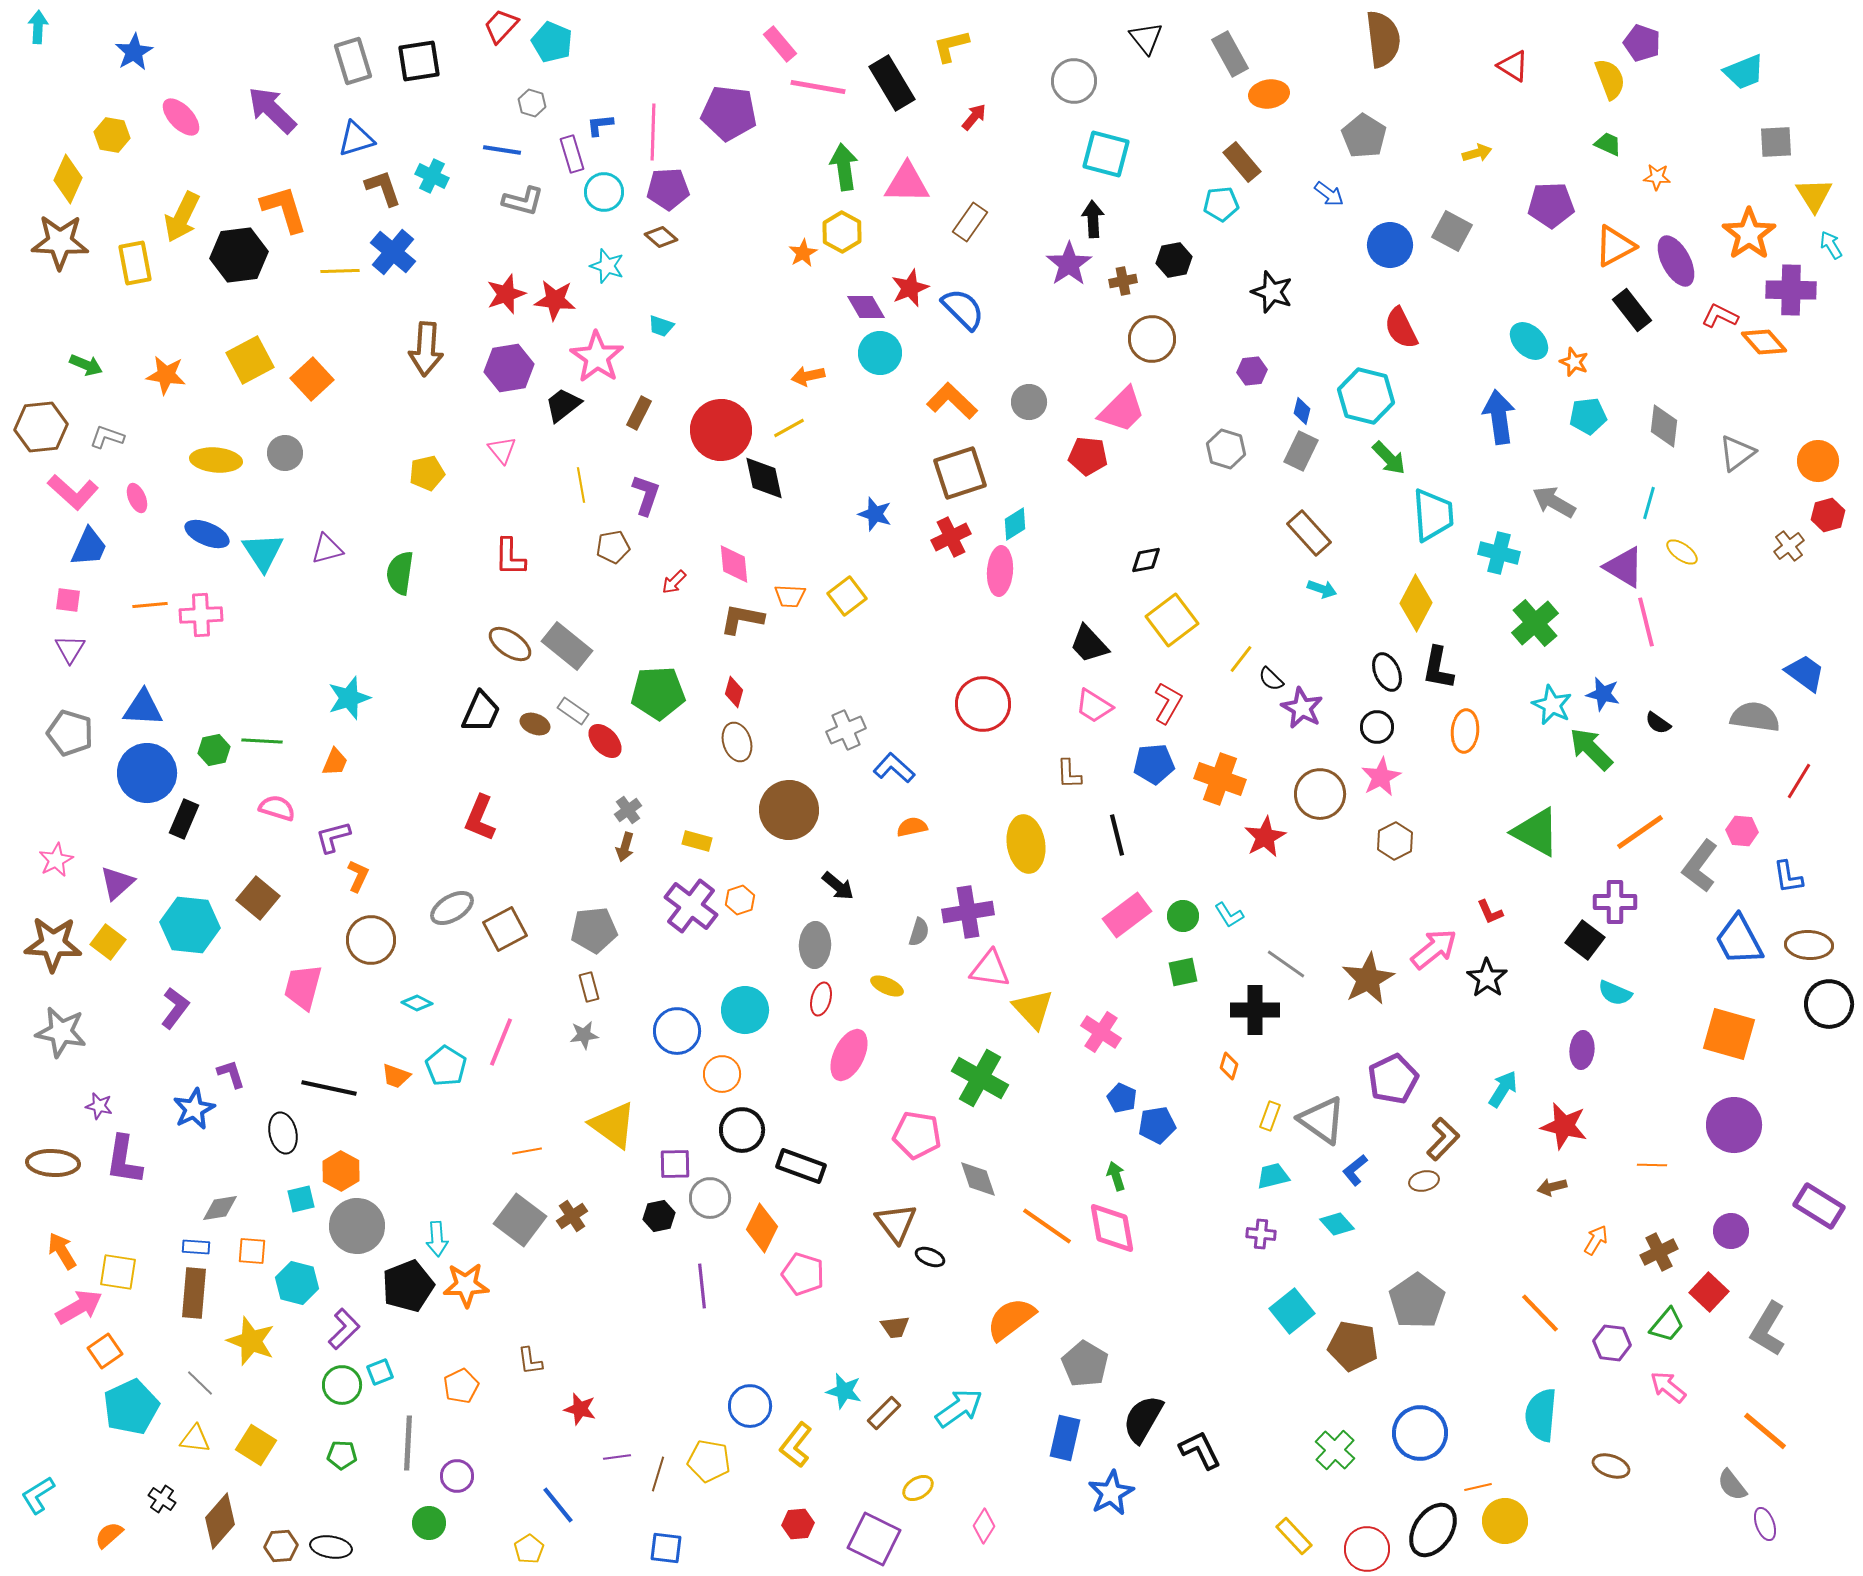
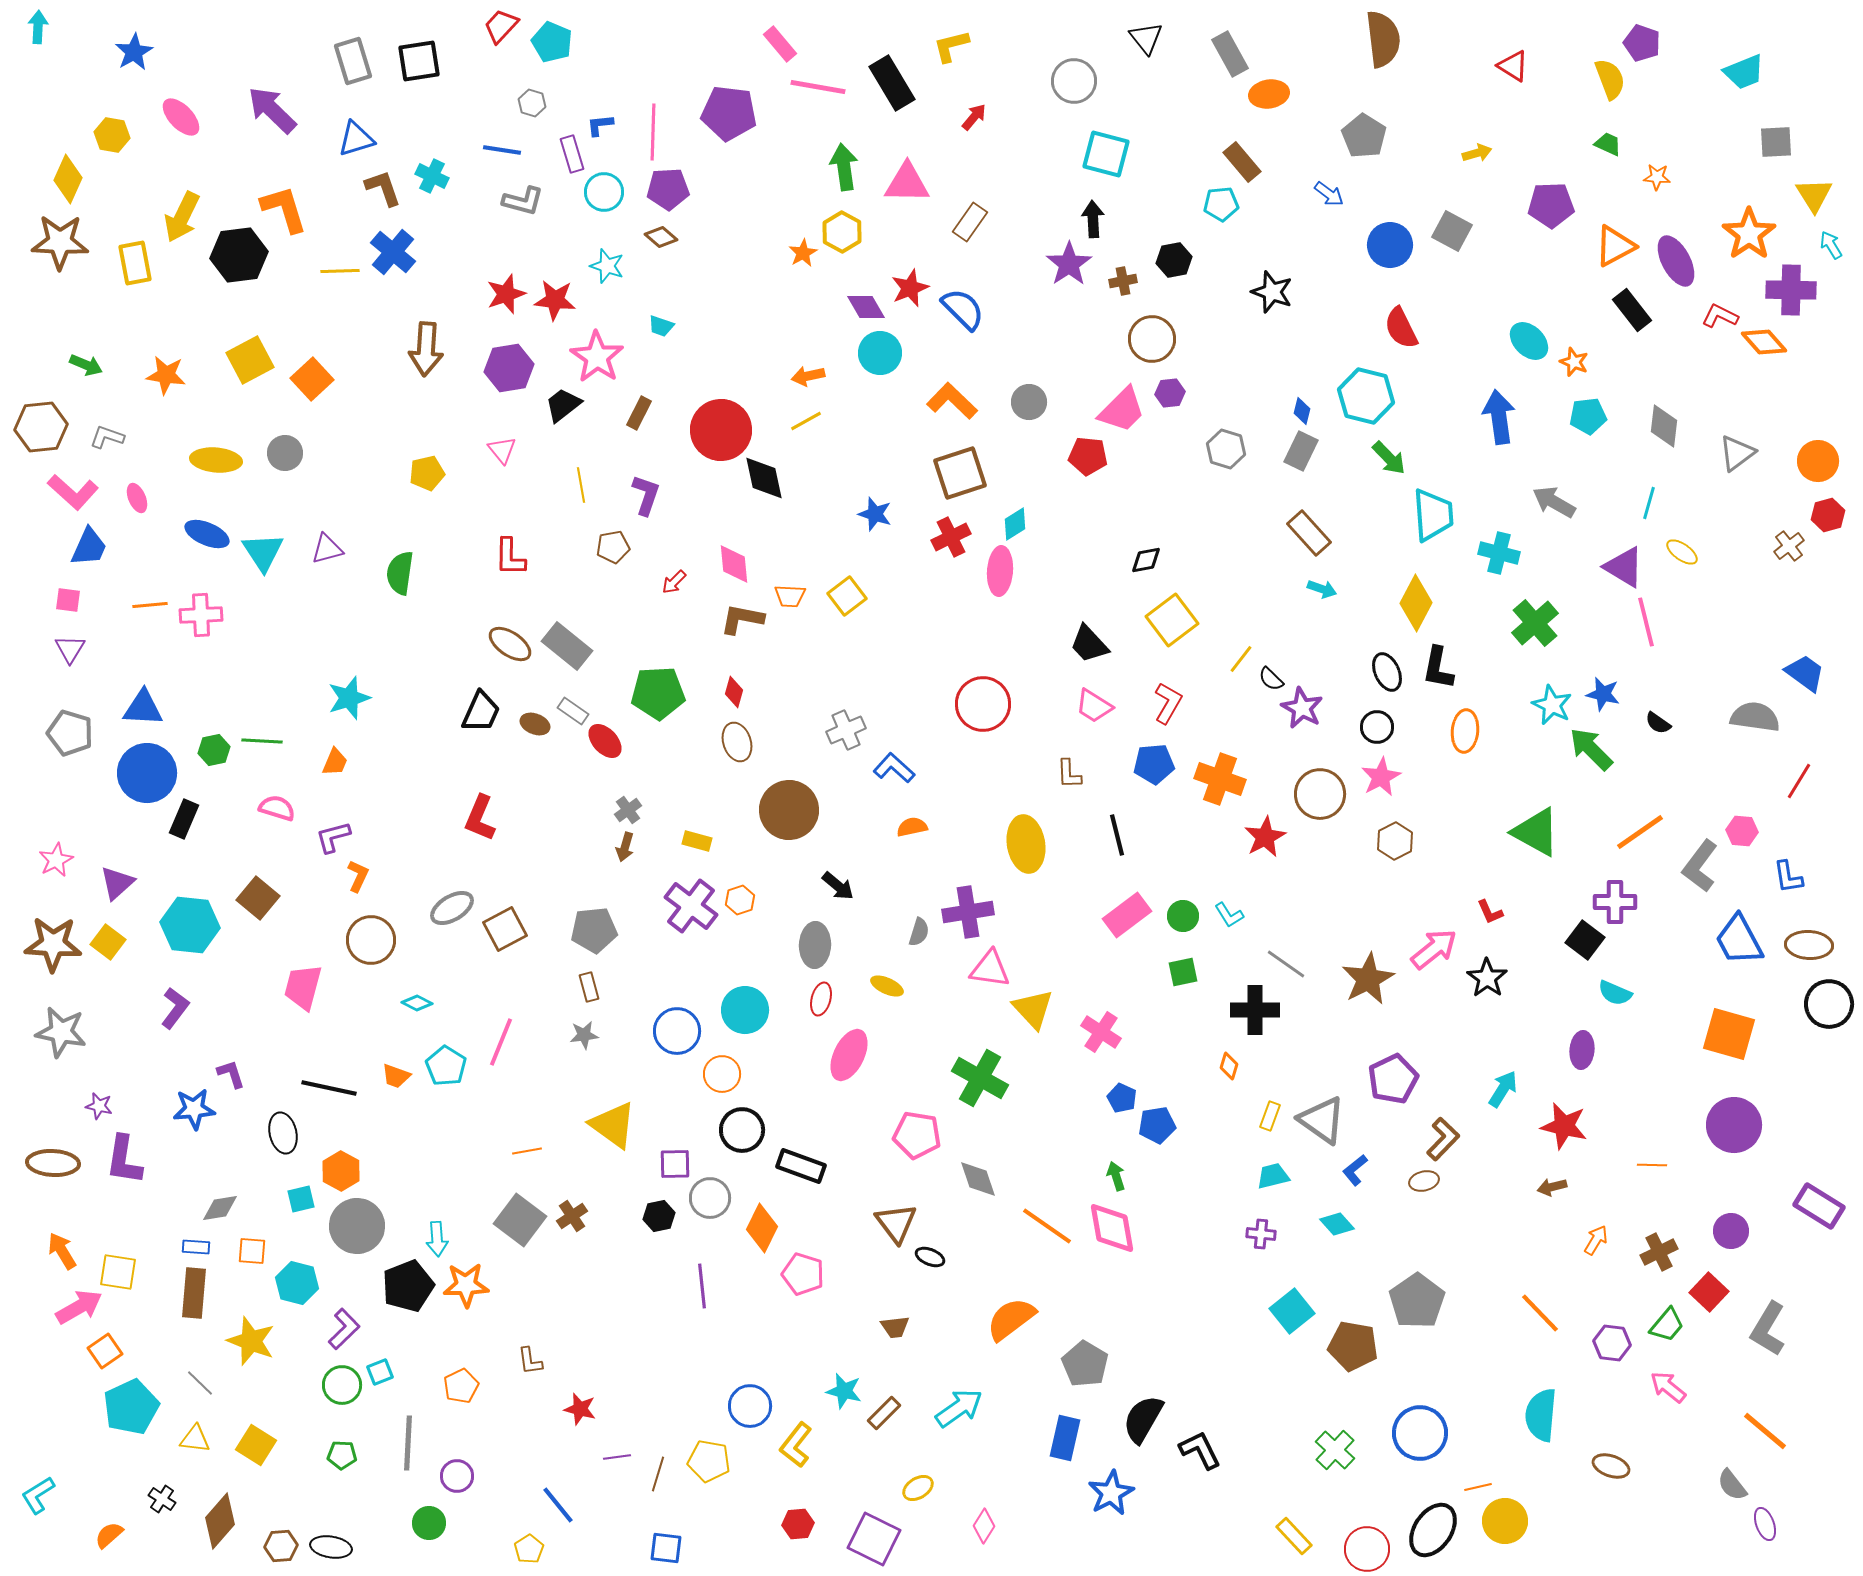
purple hexagon at (1252, 371): moved 82 px left, 22 px down
yellow line at (789, 428): moved 17 px right, 7 px up
blue star at (194, 1109): rotated 21 degrees clockwise
